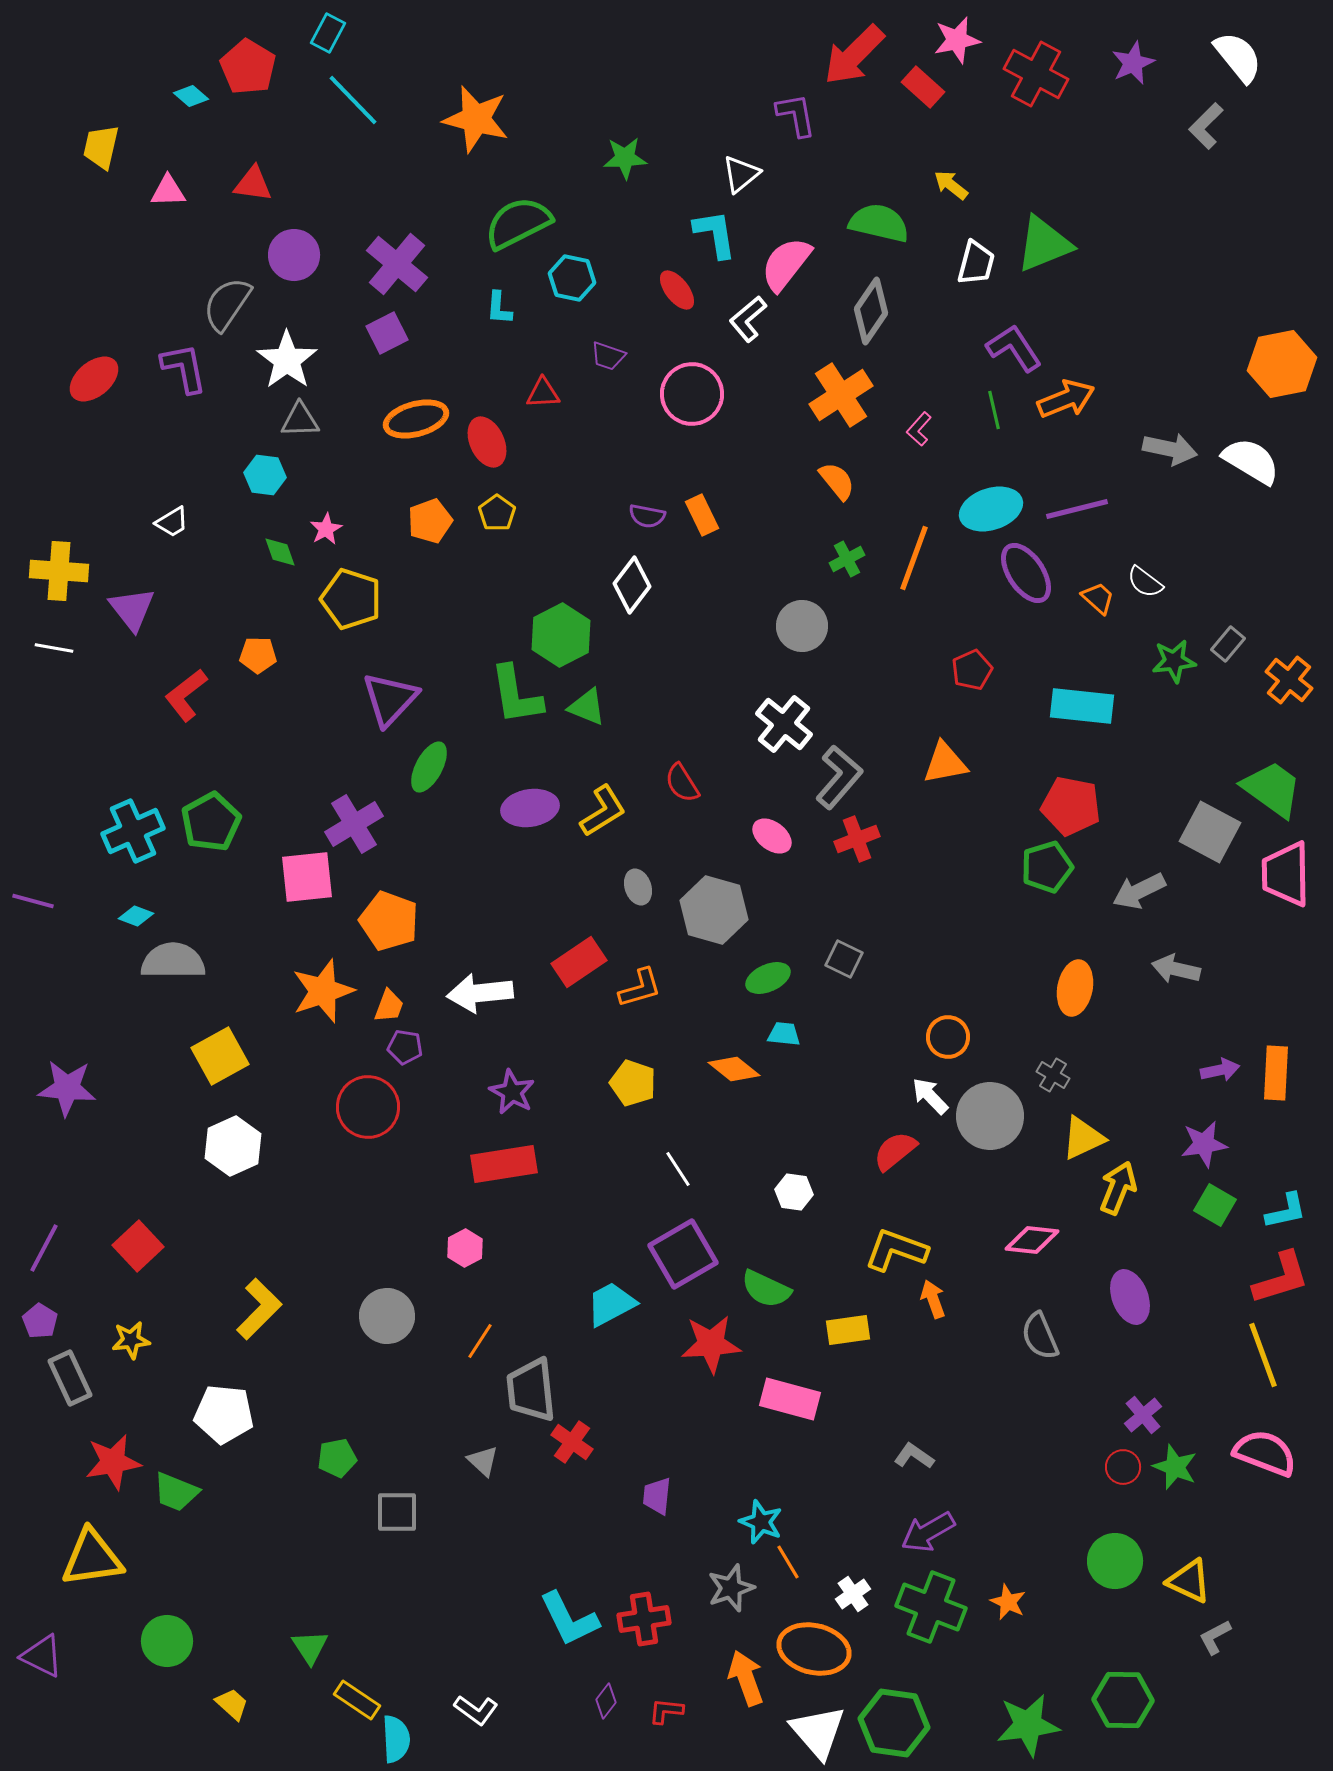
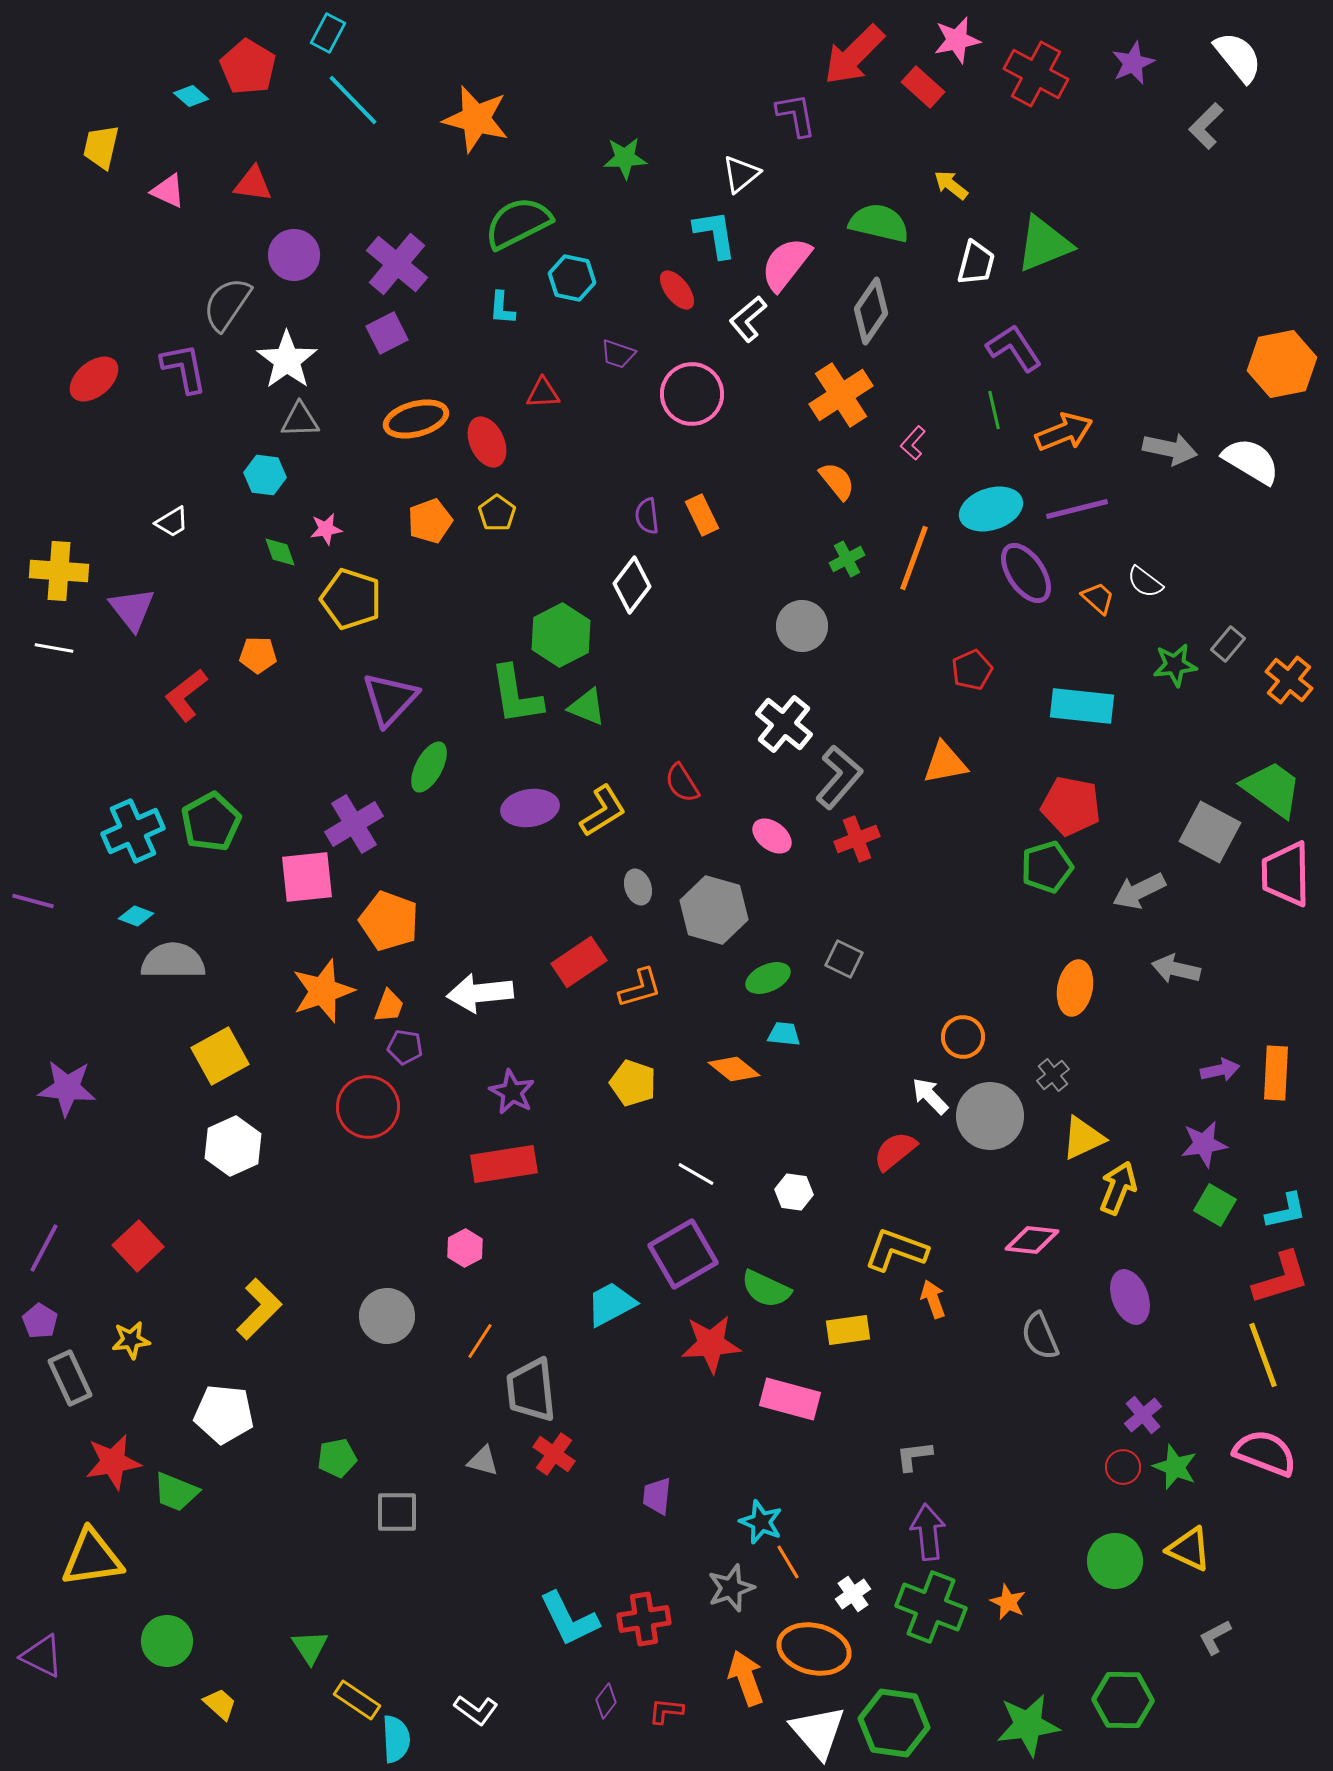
pink triangle at (168, 191): rotated 27 degrees clockwise
cyan L-shape at (499, 308): moved 3 px right
purple trapezoid at (608, 356): moved 10 px right, 2 px up
orange arrow at (1066, 399): moved 2 px left, 33 px down
pink L-shape at (919, 429): moved 6 px left, 14 px down
purple semicircle at (647, 516): rotated 72 degrees clockwise
pink star at (326, 529): rotated 20 degrees clockwise
green star at (1174, 661): moved 1 px right, 4 px down
orange circle at (948, 1037): moved 15 px right
gray cross at (1053, 1075): rotated 20 degrees clockwise
white line at (678, 1169): moved 18 px right, 5 px down; rotated 27 degrees counterclockwise
red cross at (572, 1442): moved 18 px left, 12 px down
gray L-shape at (914, 1456): rotated 42 degrees counterclockwise
gray triangle at (483, 1461): rotated 28 degrees counterclockwise
purple arrow at (928, 1532): rotated 114 degrees clockwise
yellow triangle at (1189, 1581): moved 32 px up
yellow trapezoid at (232, 1704): moved 12 px left
